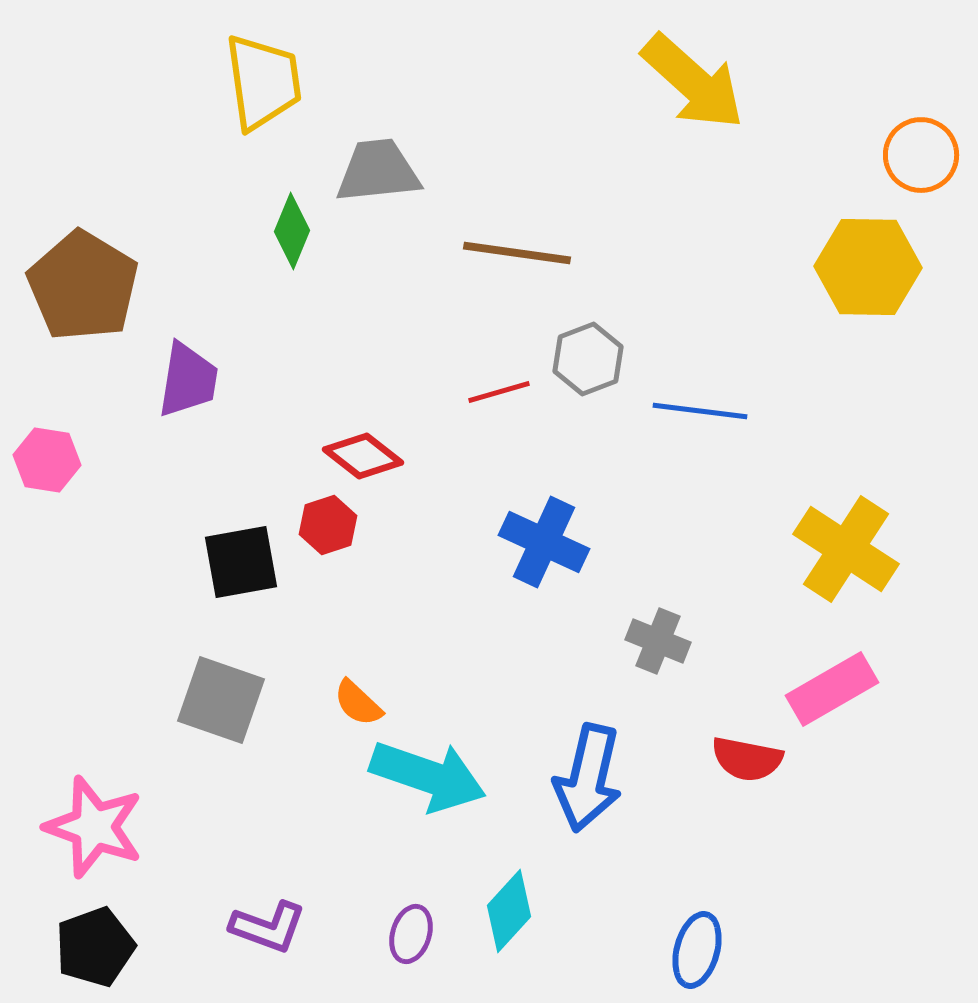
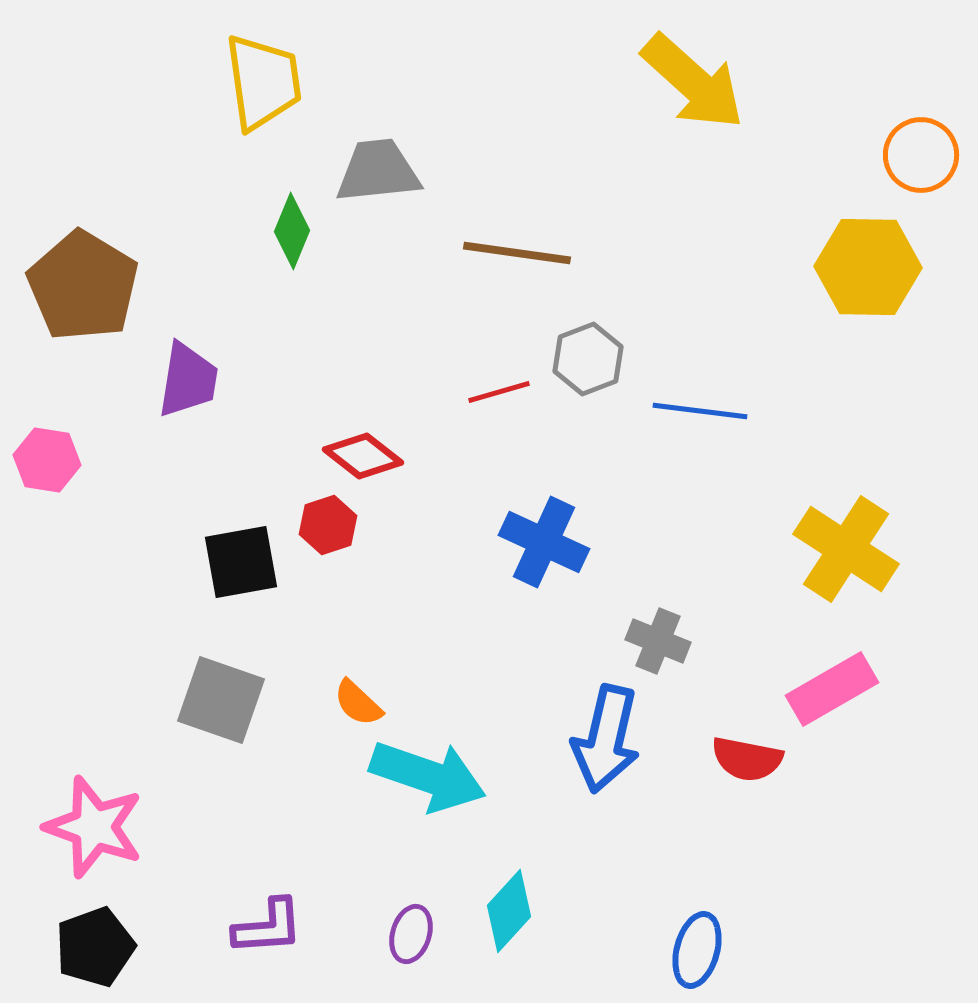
blue arrow: moved 18 px right, 39 px up
purple L-shape: rotated 24 degrees counterclockwise
